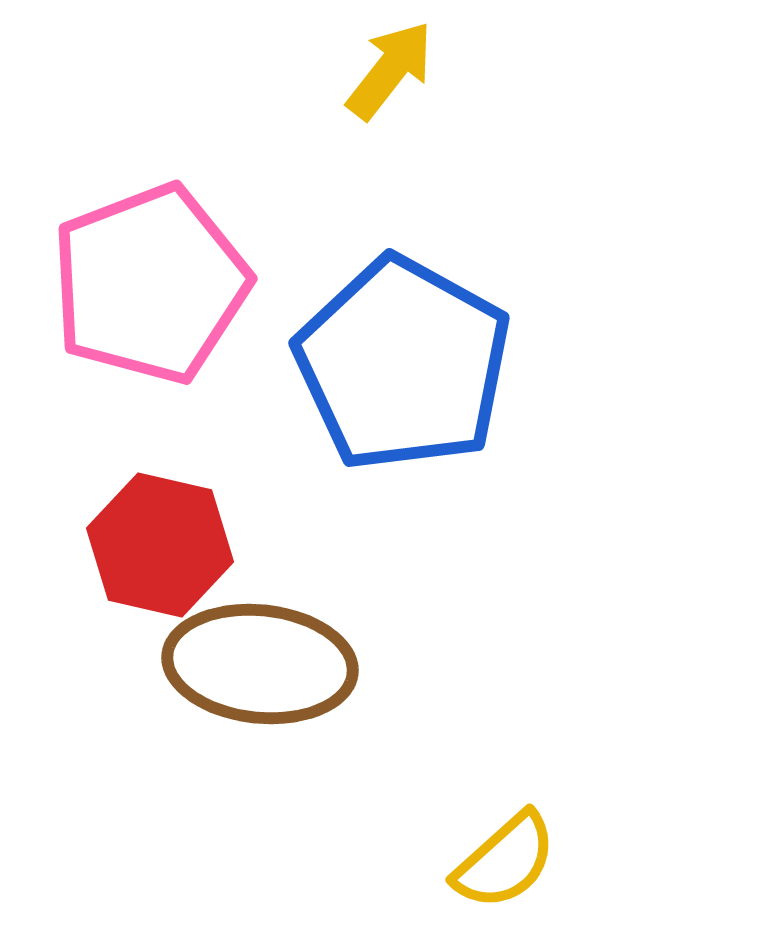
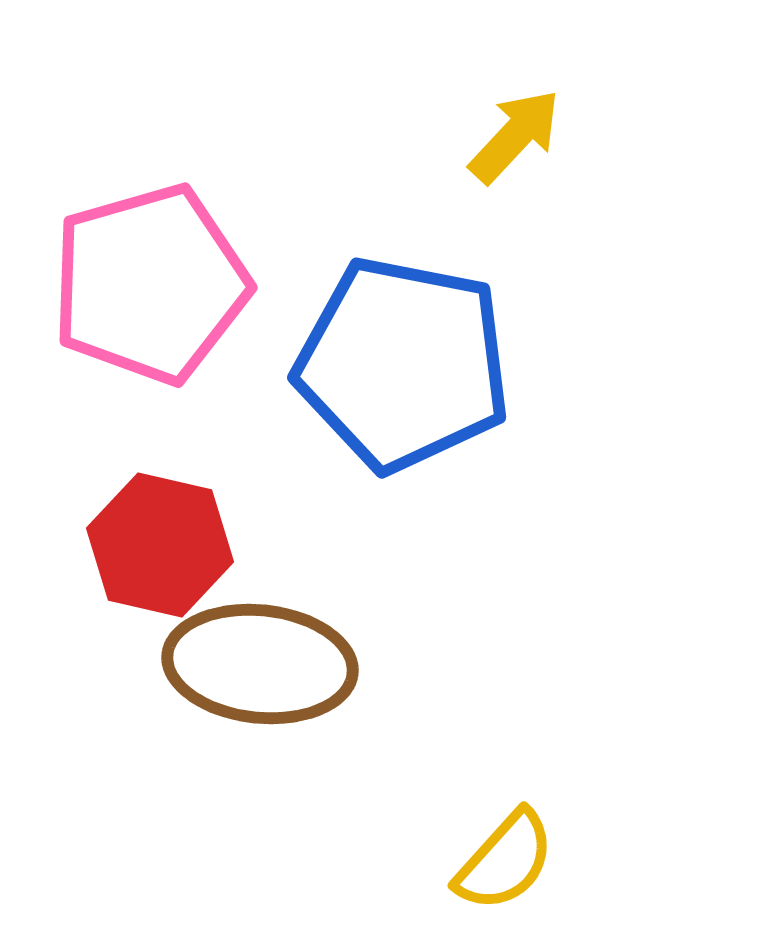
yellow arrow: moved 125 px right, 66 px down; rotated 5 degrees clockwise
pink pentagon: rotated 5 degrees clockwise
blue pentagon: rotated 18 degrees counterclockwise
yellow semicircle: rotated 6 degrees counterclockwise
